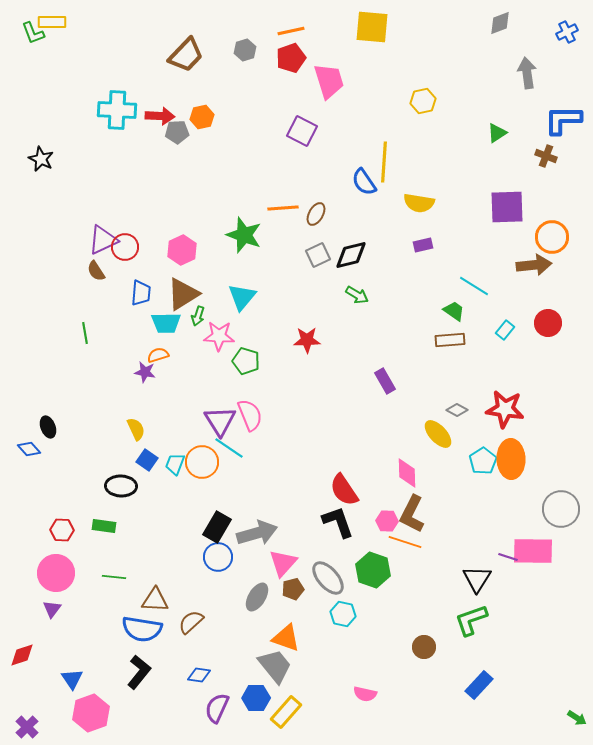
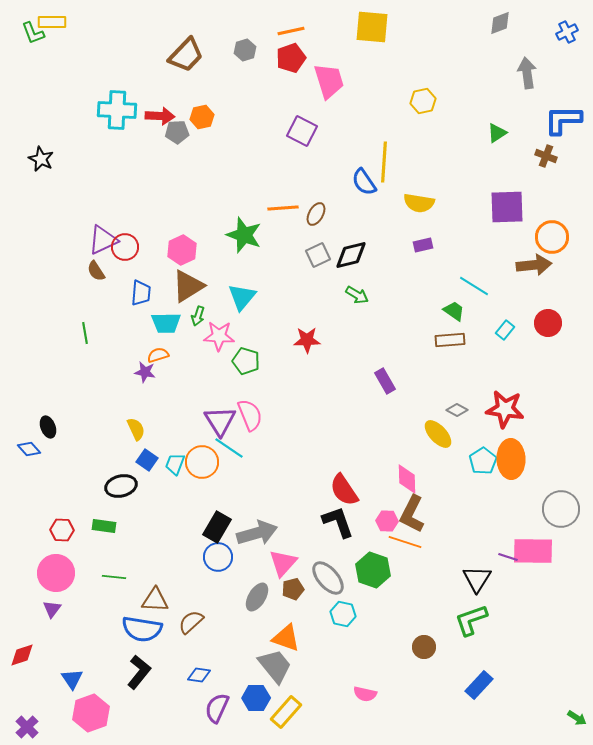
brown triangle at (183, 294): moved 5 px right, 8 px up
pink diamond at (407, 473): moved 6 px down
black ellipse at (121, 486): rotated 16 degrees counterclockwise
